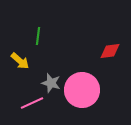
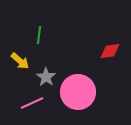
green line: moved 1 px right, 1 px up
gray star: moved 5 px left, 6 px up; rotated 18 degrees clockwise
pink circle: moved 4 px left, 2 px down
